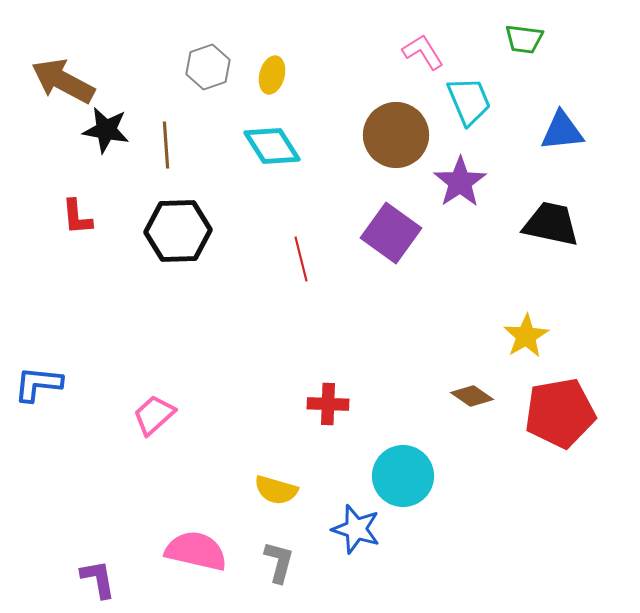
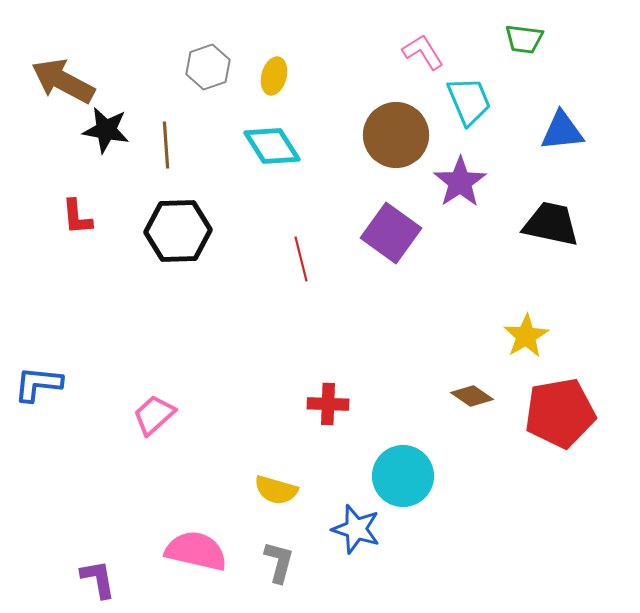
yellow ellipse: moved 2 px right, 1 px down
